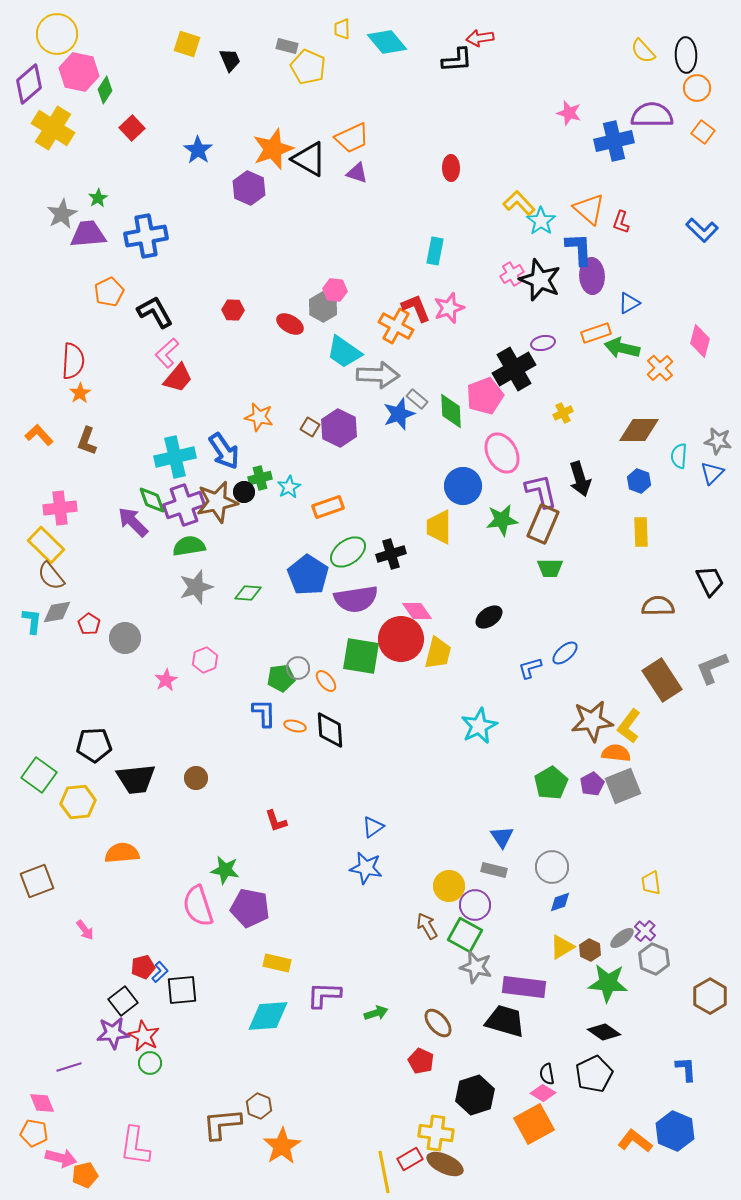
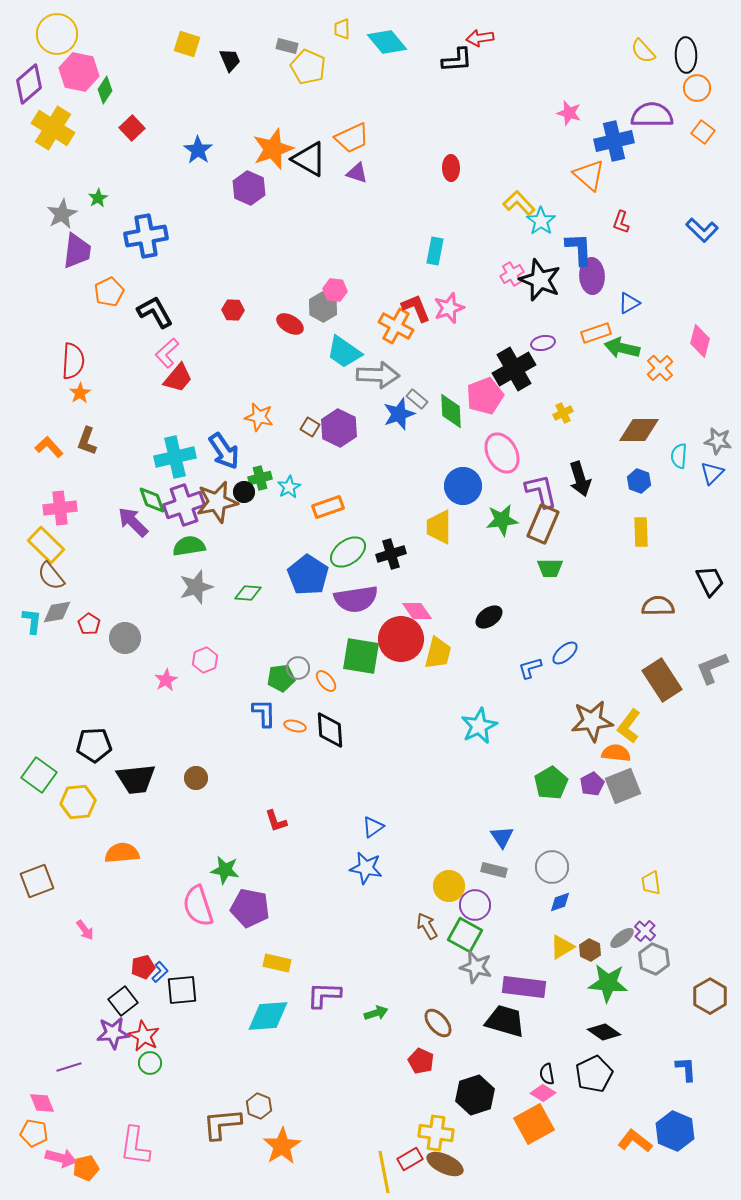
orange triangle at (589, 209): moved 34 px up
purple trapezoid at (88, 234): moved 11 px left, 17 px down; rotated 102 degrees clockwise
orange L-shape at (39, 435): moved 10 px right, 12 px down
orange pentagon at (85, 1175): moved 1 px right, 7 px up
